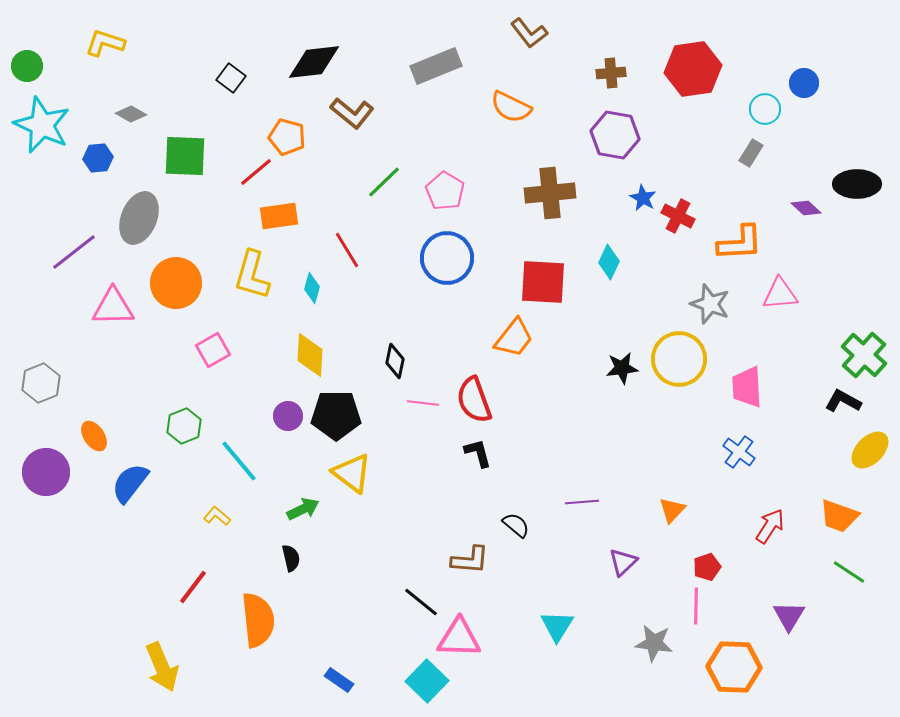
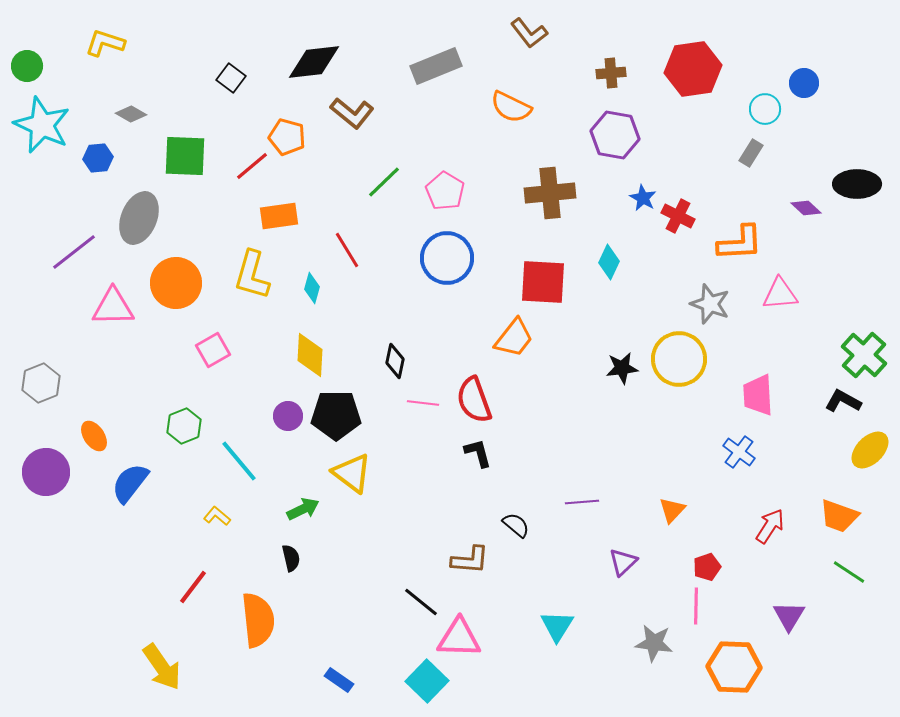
red line at (256, 172): moved 4 px left, 6 px up
pink trapezoid at (747, 387): moved 11 px right, 8 px down
yellow arrow at (162, 667): rotated 12 degrees counterclockwise
